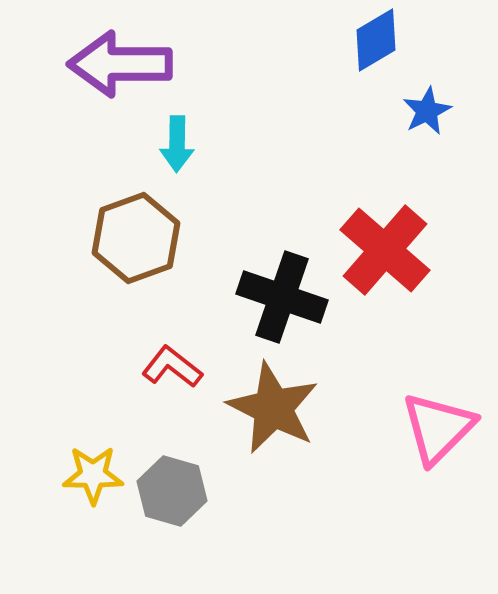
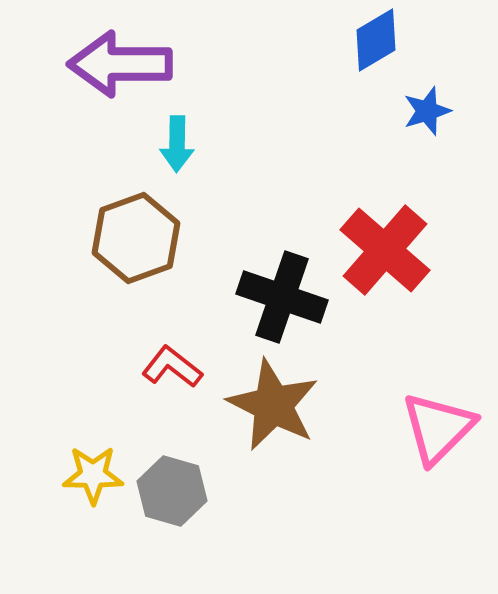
blue star: rotated 9 degrees clockwise
brown star: moved 3 px up
